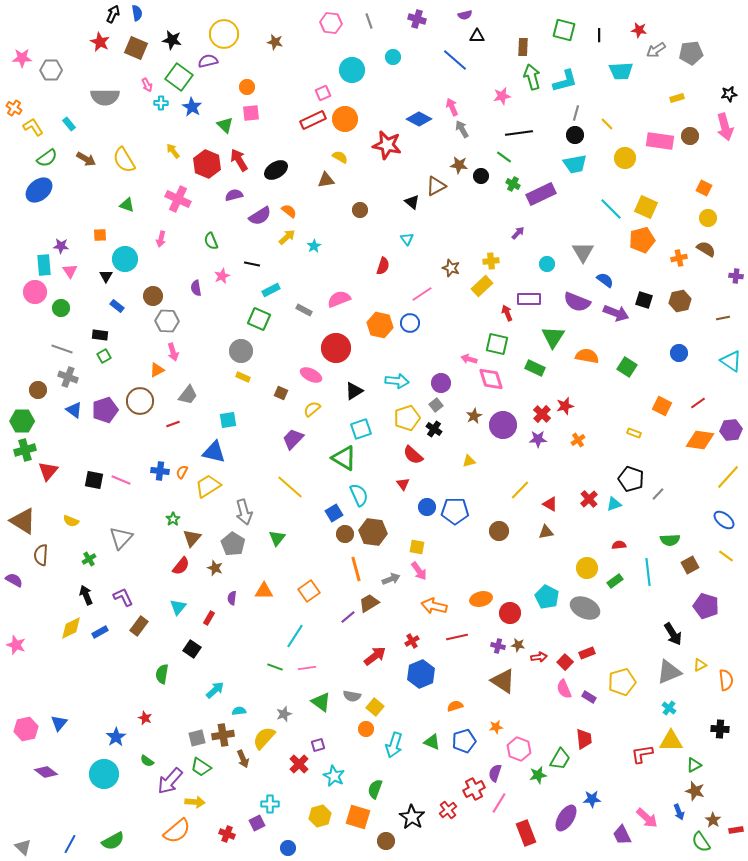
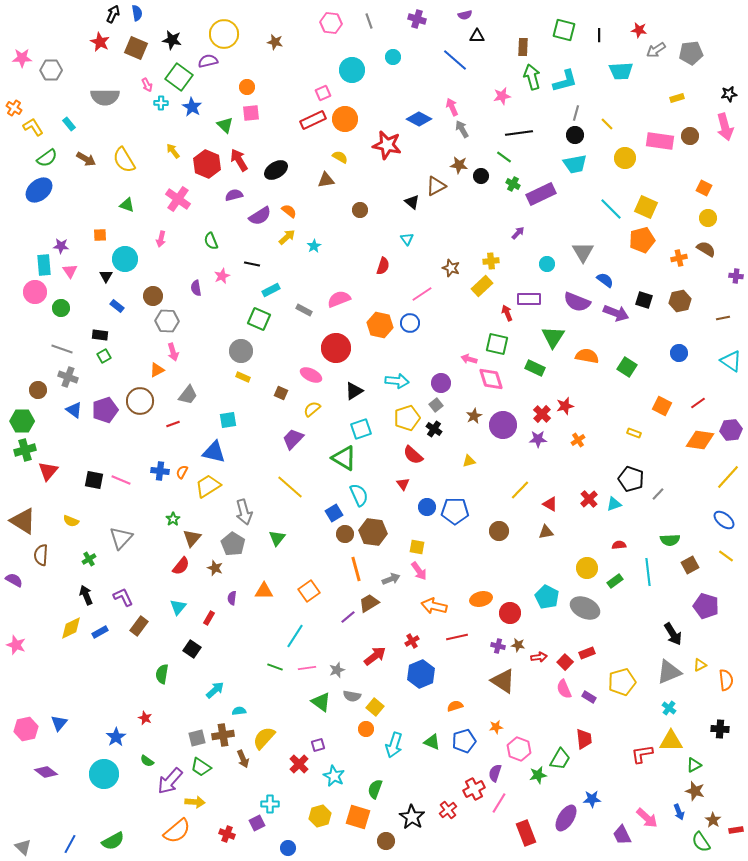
pink cross at (178, 199): rotated 10 degrees clockwise
gray star at (284, 714): moved 53 px right, 44 px up
